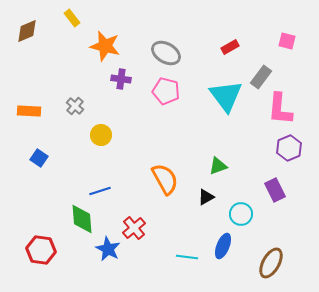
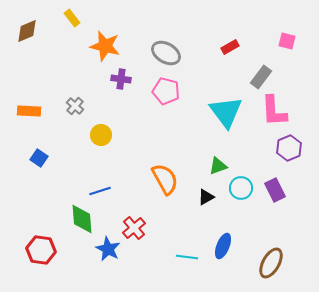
cyan triangle: moved 16 px down
pink L-shape: moved 6 px left, 2 px down; rotated 8 degrees counterclockwise
cyan circle: moved 26 px up
